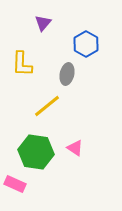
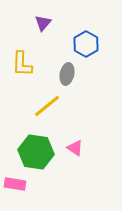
pink rectangle: rotated 15 degrees counterclockwise
